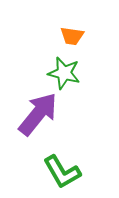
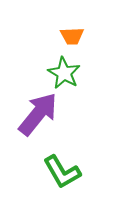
orange trapezoid: rotated 10 degrees counterclockwise
green star: rotated 16 degrees clockwise
